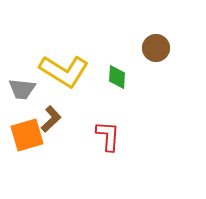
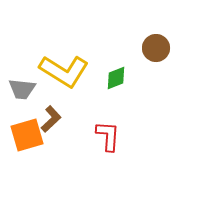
green diamond: moved 1 px left, 1 px down; rotated 65 degrees clockwise
